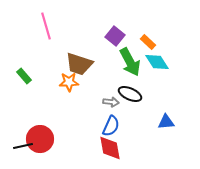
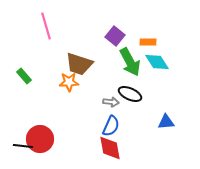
orange rectangle: rotated 42 degrees counterclockwise
black line: rotated 18 degrees clockwise
